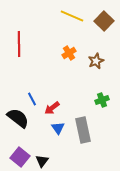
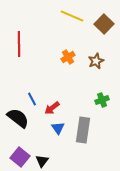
brown square: moved 3 px down
orange cross: moved 1 px left, 4 px down
gray rectangle: rotated 20 degrees clockwise
